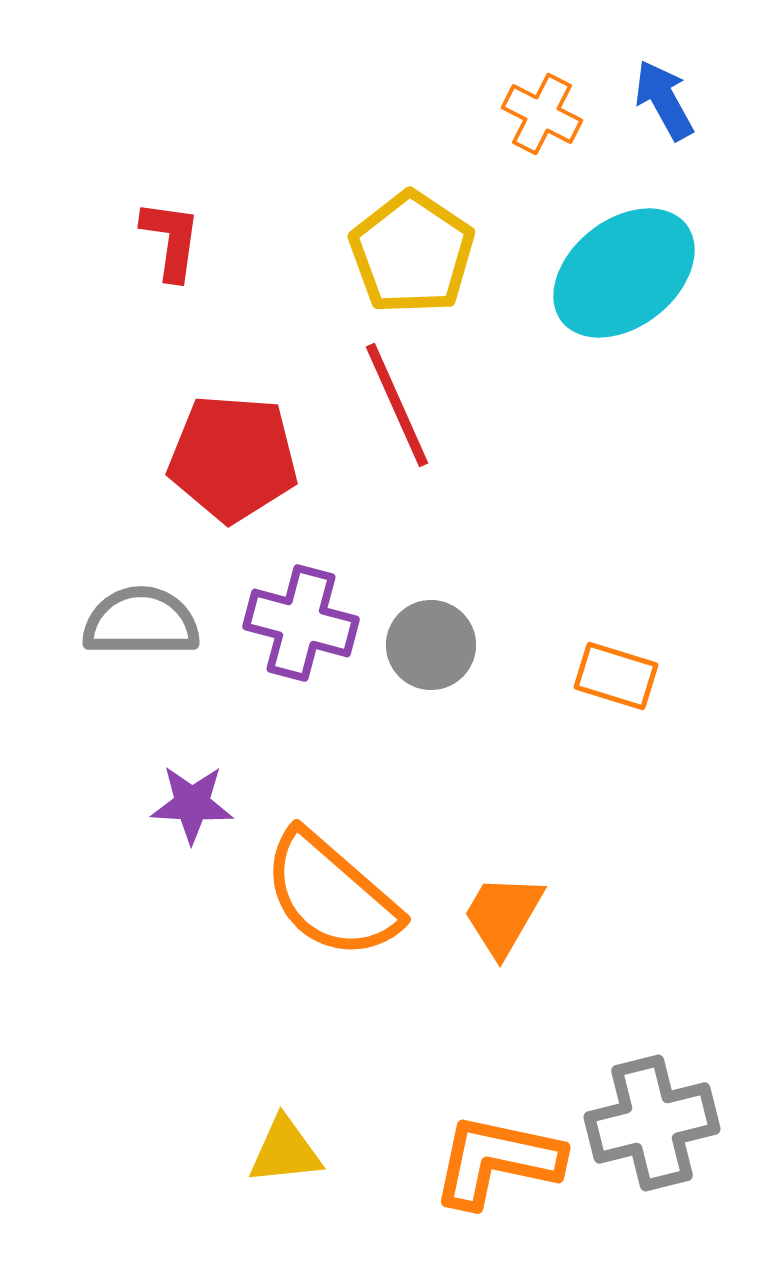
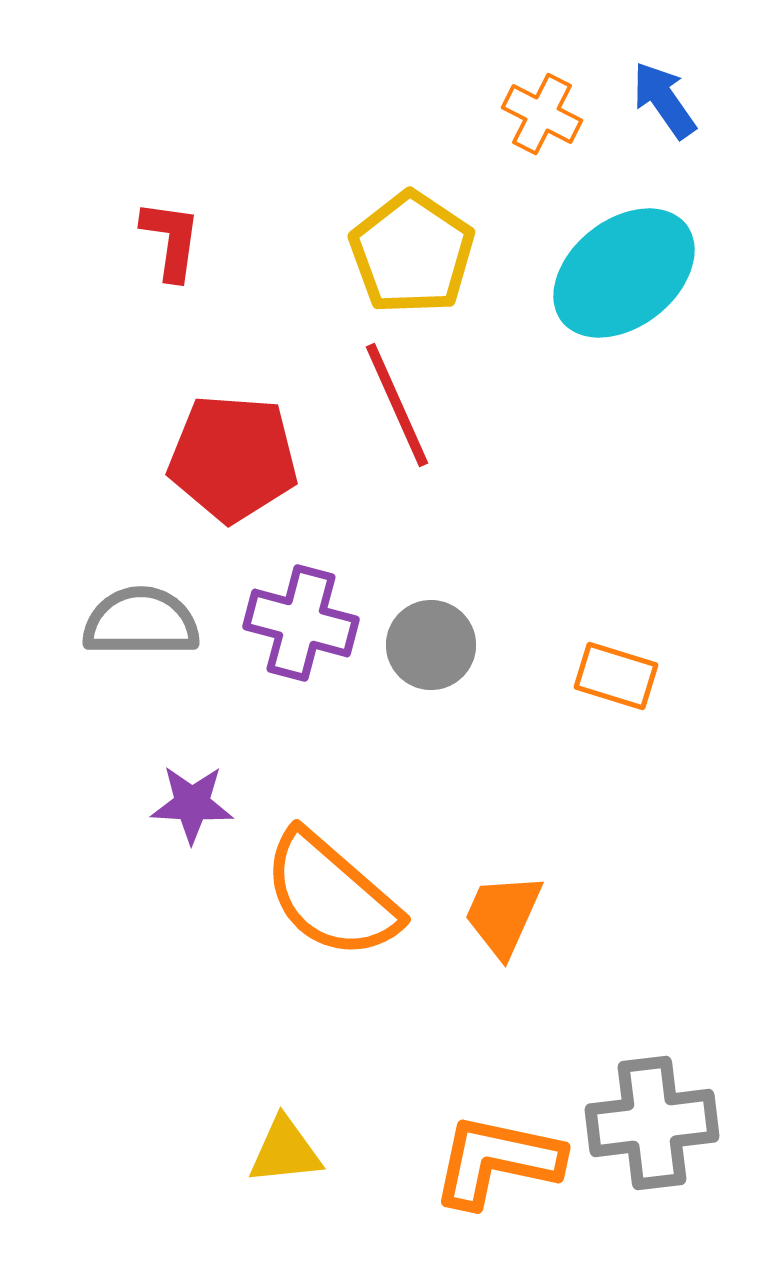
blue arrow: rotated 6 degrees counterclockwise
orange trapezoid: rotated 6 degrees counterclockwise
gray cross: rotated 7 degrees clockwise
